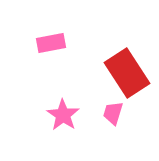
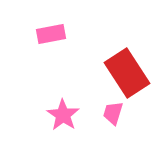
pink rectangle: moved 9 px up
